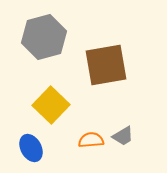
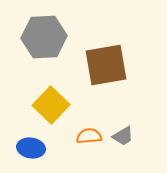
gray hexagon: rotated 12 degrees clockwise
orange semicircle: moved 2 px left, 4 px up
blue ellipse: rotated 52 degrees counterclockwise
